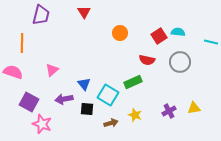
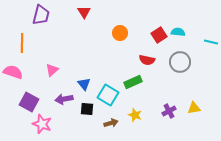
red square: moved 1 px up
